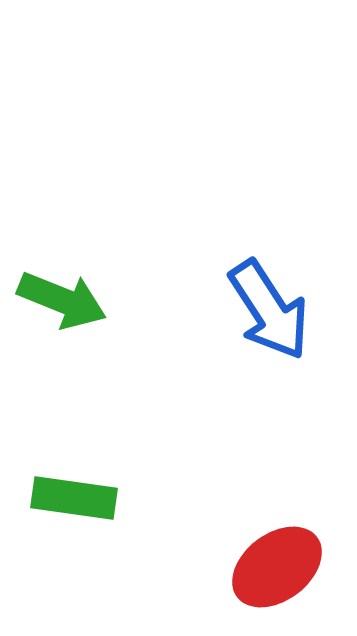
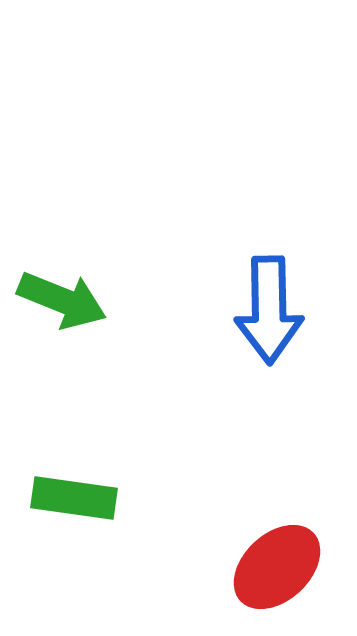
blue arrow: rotated 32 degrees clockwise
red ellipse: rotated 6 degrees counterclockwise
